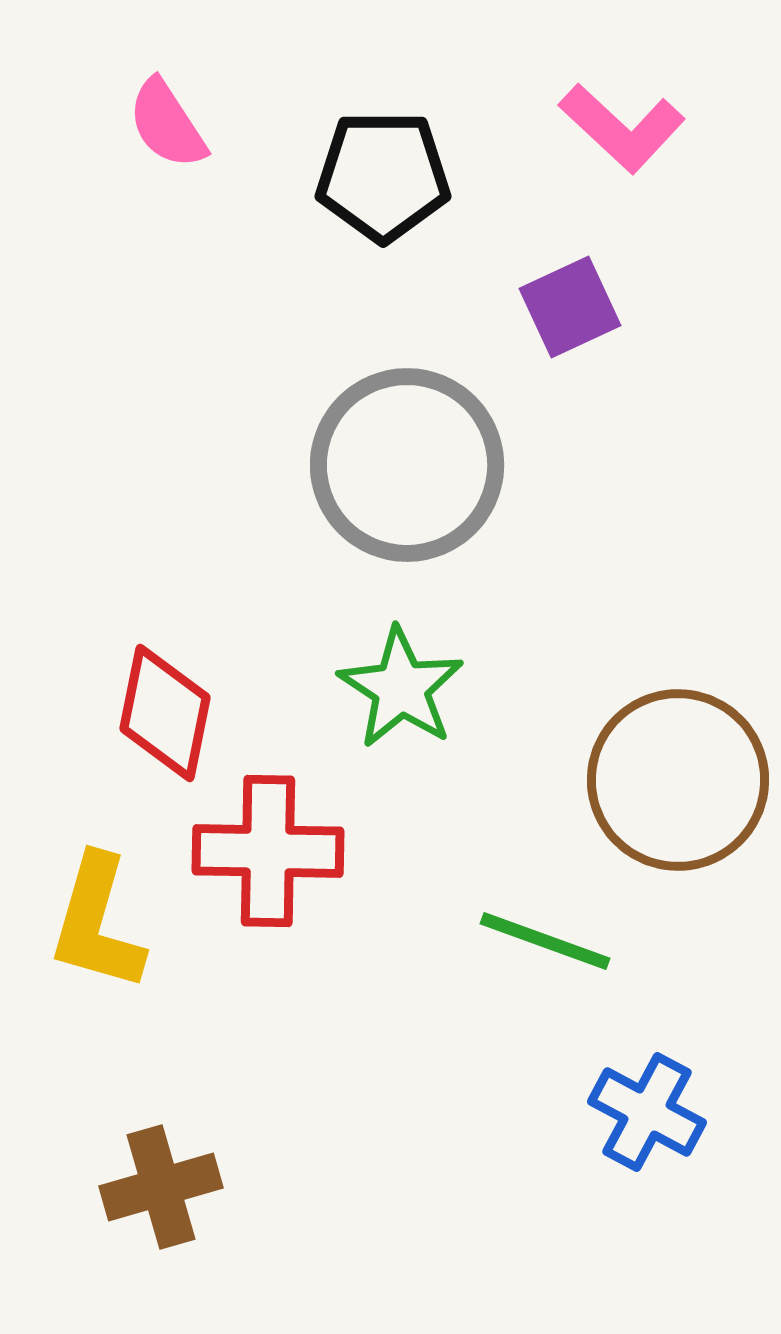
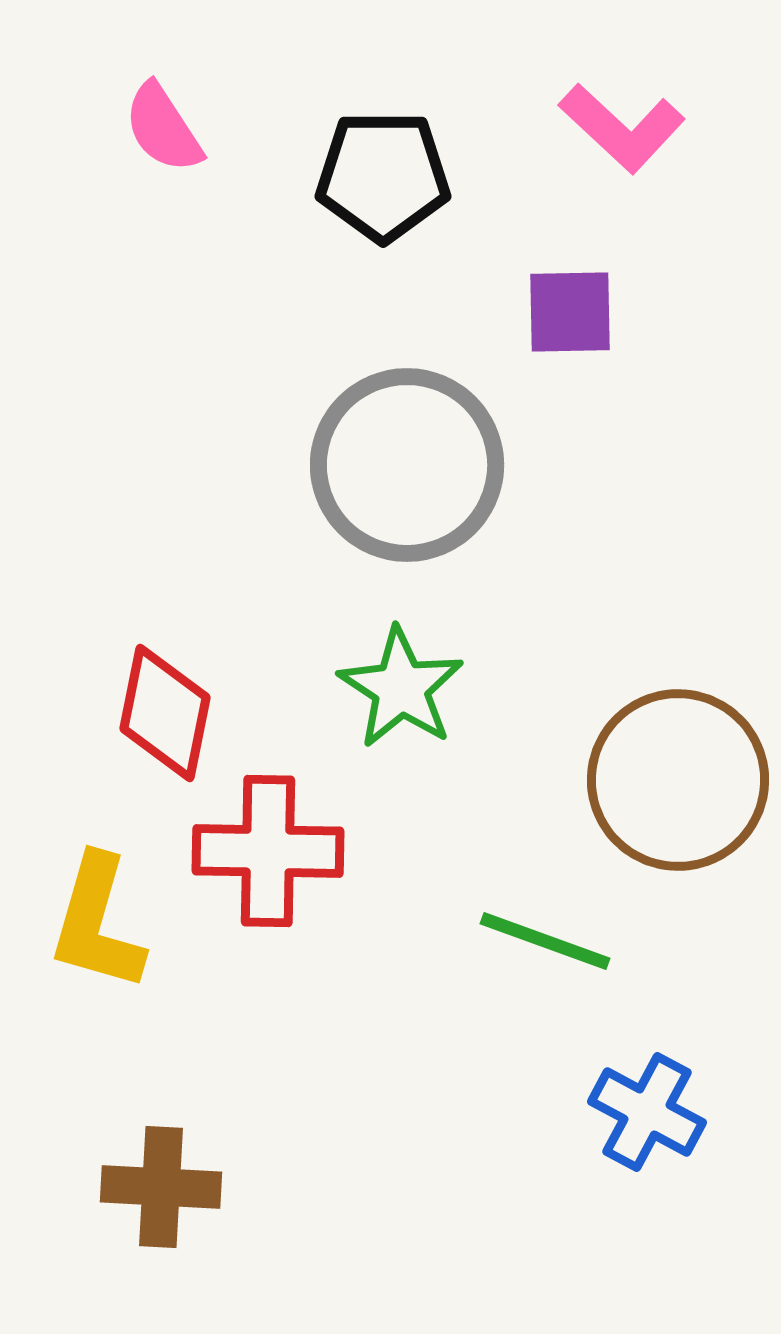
pink semicircle: moved 4 px left, 4 px down
purple square: moved 5 px down; rotated 24 degrees clockwise
brown cross: rotated 19 degrees clockwise
